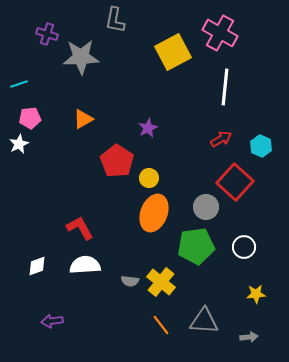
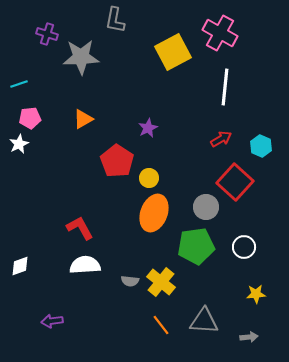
white diamond: moved 17 px left
